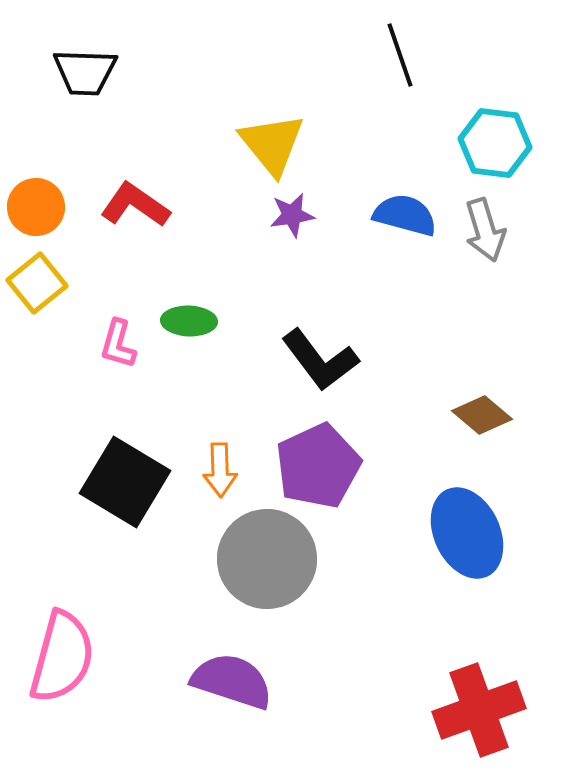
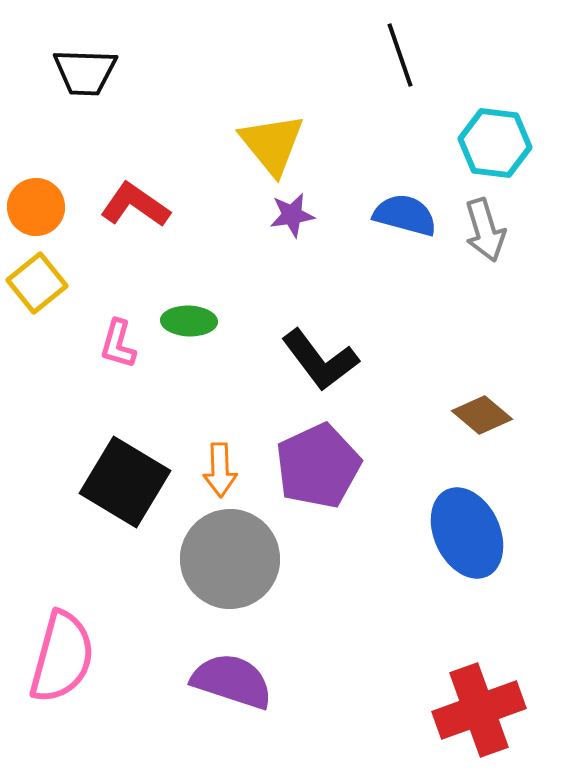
gray circle: moved 37 px left
